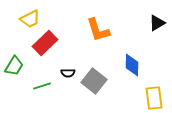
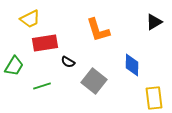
black triangle: moved 3 px left, 1 px up
red rectangle: rotated 35 degrees clockwise
black semicircle: moved 11 px up; rotated 32 degrees clockwise
